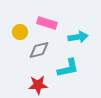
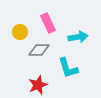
pink rectangle: moved 1 px right; rotated 48 degrees clockwise
gray diamond: rotated 15 degrees clockwise
cyan L-shape: rotated 85 degrees clockwise
red star: rotated 18 degrees counterclockwise
